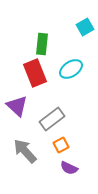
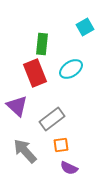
orange square: rotated 21 degrees clockwise
